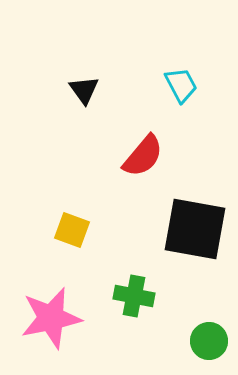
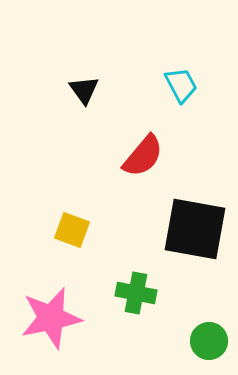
green cross: moved 2 px right, 3 px up
